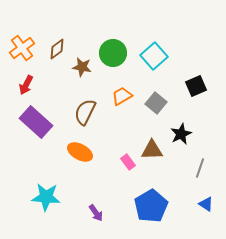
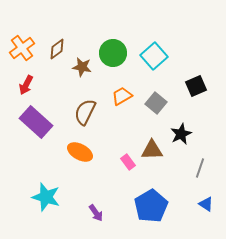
cyan star: rotated 12 degrees clockwise
